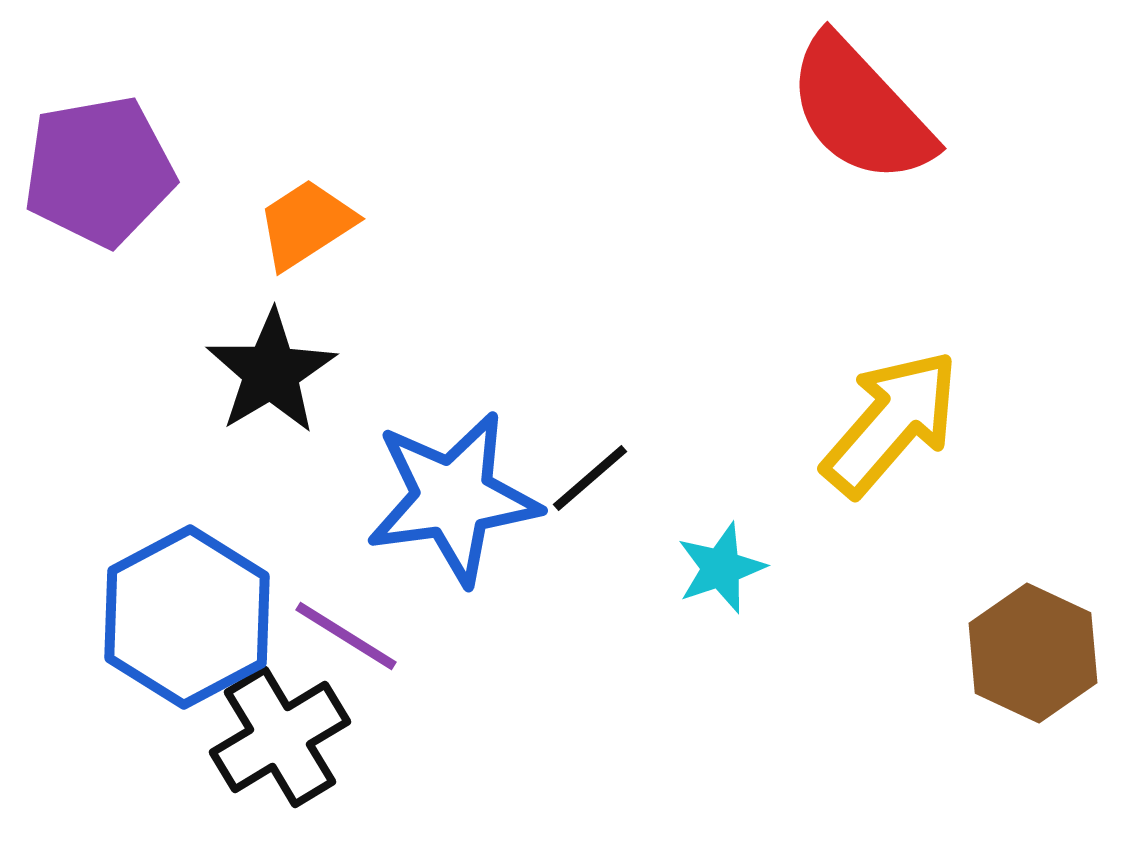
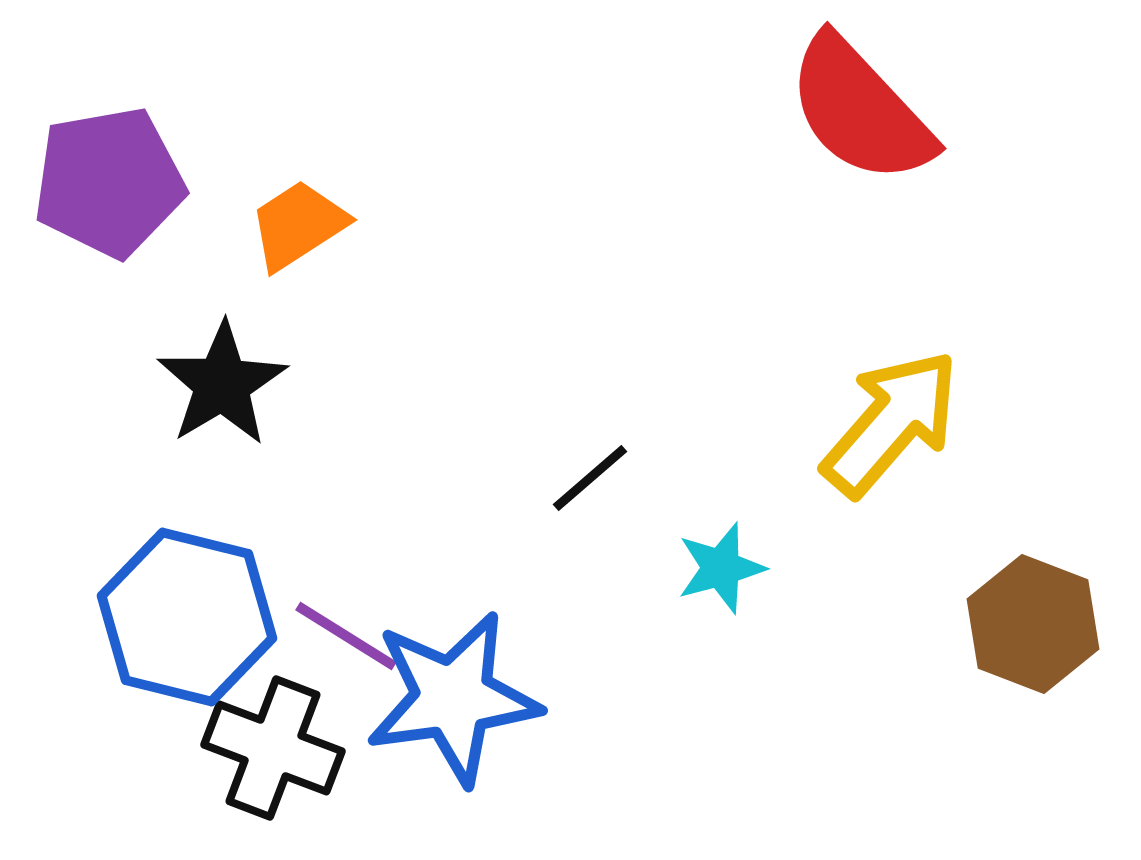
purple pentagon: moved 10 px right, 11 px down
orange trapezoid: moved 8 px left, 1 px down
black star: moved 49 px left, 12 px down
blue star: moved 200 px down
cyan star: rotated 4 degrees clockwise
blue hexagon: rotated 18 degrees counterclockwise
brown hexagon: moved 29 px up; rotated 4 degrees counterclockwise
black cross: moved 7 px left, 11 px down; rotated 38 degrees counterclockwise
